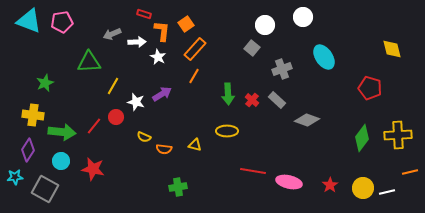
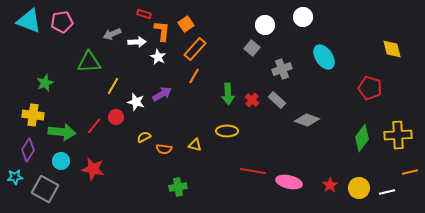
yellow semicircle at (144, 137): rotated 128 degrees clockwise
yellow circle at (363, 188): moved 4 px left
